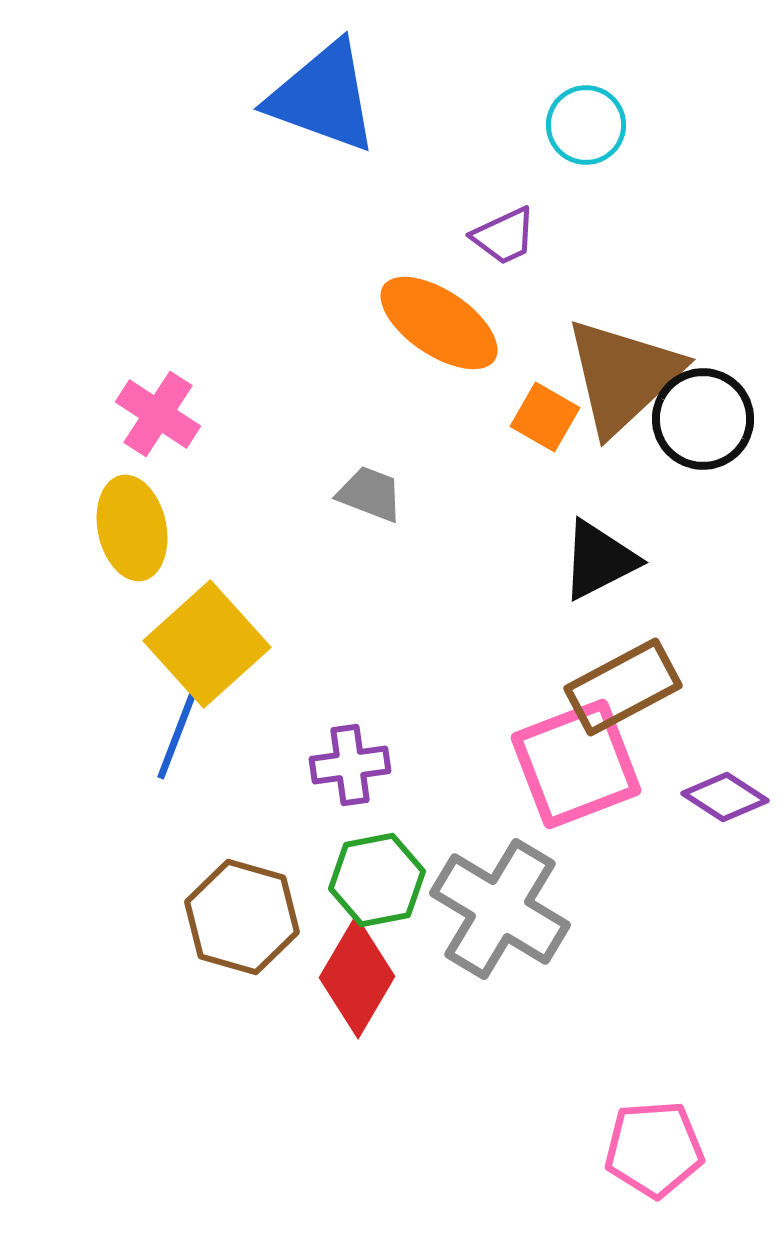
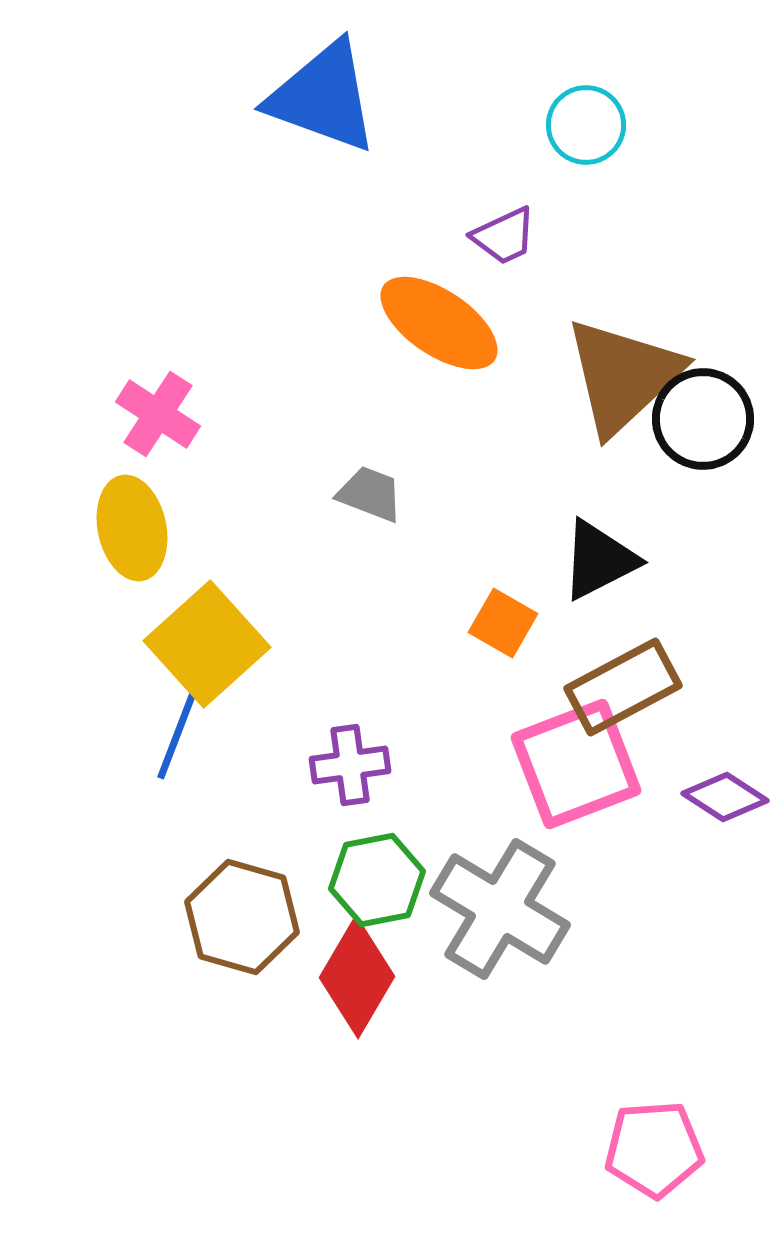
orange square: moved 42 px left, 206 px down
